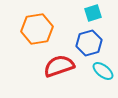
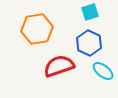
cyan square: moved 3 px left, 1 px up
blue hexagon: rotated 20 degrees counterclockwise
